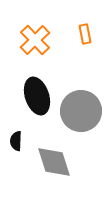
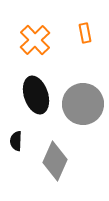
orange rectangle: moved 1 px up
black ellipse: moved 1 px left, 1 px up
gray circle: moved 2 px right, 7 px up
gray diamond: moved 1 px right, 1 px up; rotated 42 degrees clockwise
